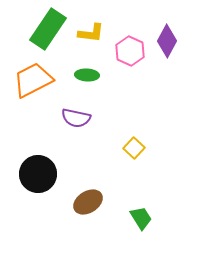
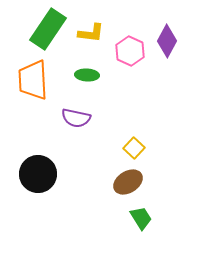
orange trapezoid: rotated 66 degrees counterclockwise
brown ellipse: moved 40 px right, 20 px up
